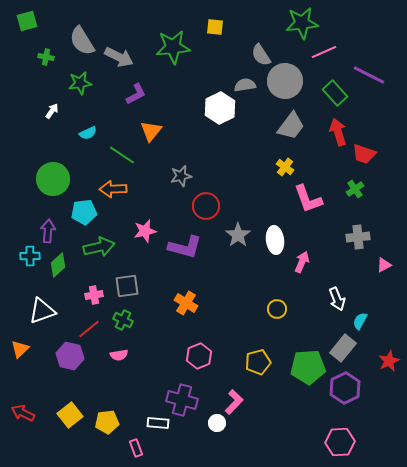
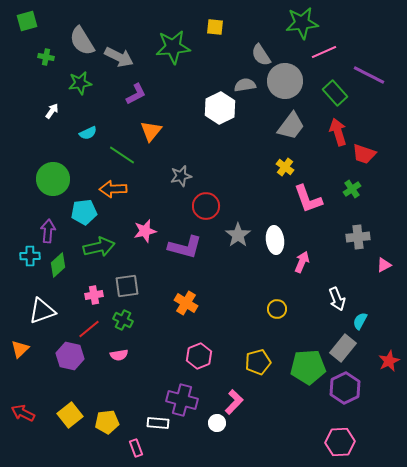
green cross at (355, 189): moved 3 px left
